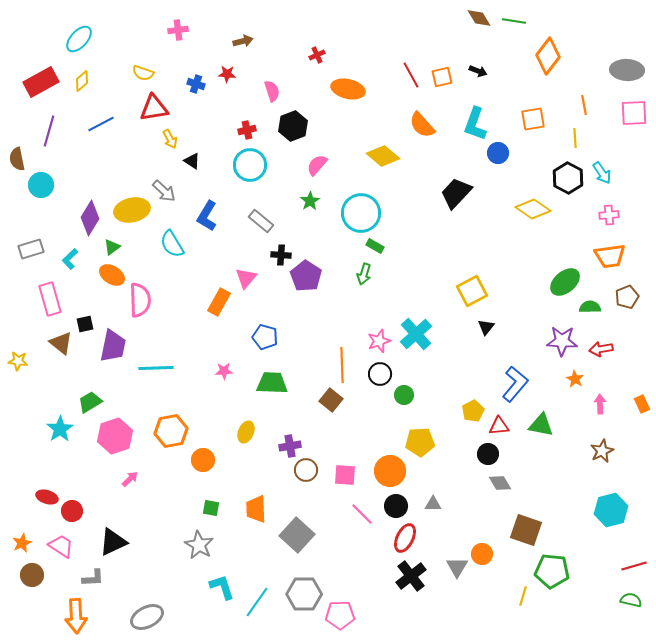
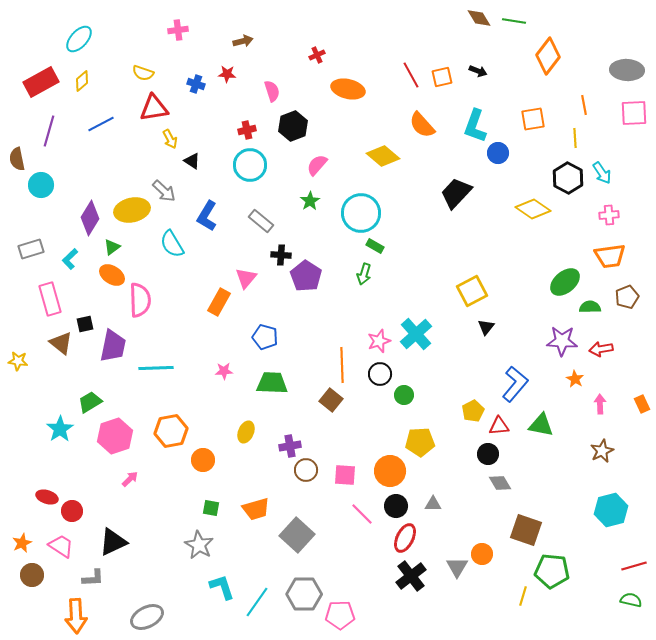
cyan L-shape at (475, 124): moved 2 px down
orange trapezoid at (256, 509): rotated 104 degrees counterclockwise
